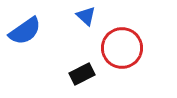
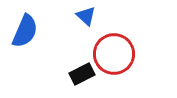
blue semicircle: rotated 32 degrees counterclockwise
red circle: moved 8 px left, 6 px down
